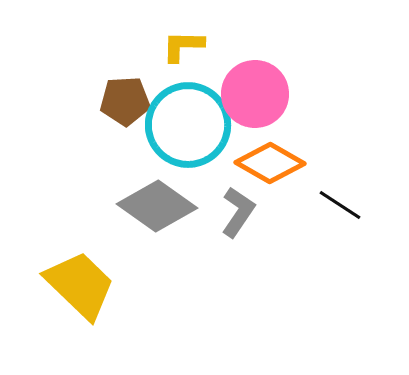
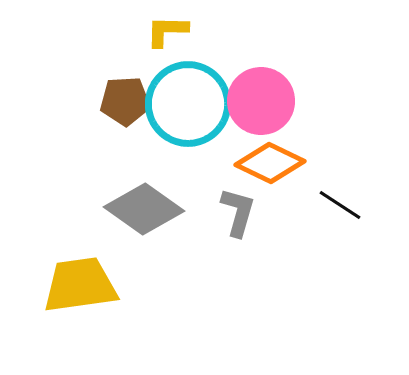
yellow L-shape: moved 16 px left, 15 px up
pink circle: moved 6 px right, 7 px down
cyan circle: moved 21 px up
orange diamond: rotated 4 degrees counterclockwise
gray diamond: moved 13 px left, 3 px down
gray L-shape: rotated 18 degrees counterclockwise
yellow trapezoid: rotated 52 degrees counterclockwise
